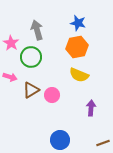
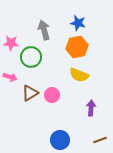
gray arrow: moved 7 px right
pink star: rotated 28 degrees counterclockwise
brown triangle: moved 1 px left, 3 px down
brown line: moved 3 px left, 3 px up
